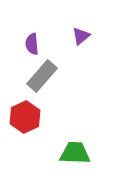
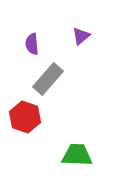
gray rectangle: moved 6 px right, 3 px down
red hexagon: rotated 16 degrees counterclockwise
green trapezoid: moved 2 px right, 2 px down
